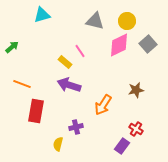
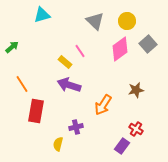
gray triangle: rotated 30 degrees clockwise
pink diamond: moved 1 px right, 4 px down; rotated 10 degrees counterclockwise
orange line: rotated 36 degrees clockwise
